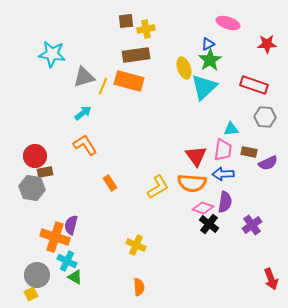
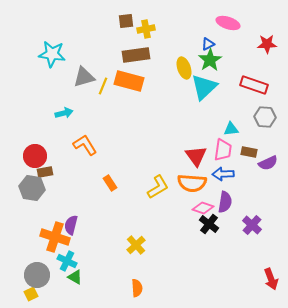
cyan arrow at (83, 113): moved 19 px left; rotated 24 degrees clockwise
purple cross at (252, 225): rotated 12 degrees counterclockwise
yellow cross at (136, 245): rotated 24 degrees clockwise
orange semicircle at (139, 287): moved 2 px left, 1 px down
